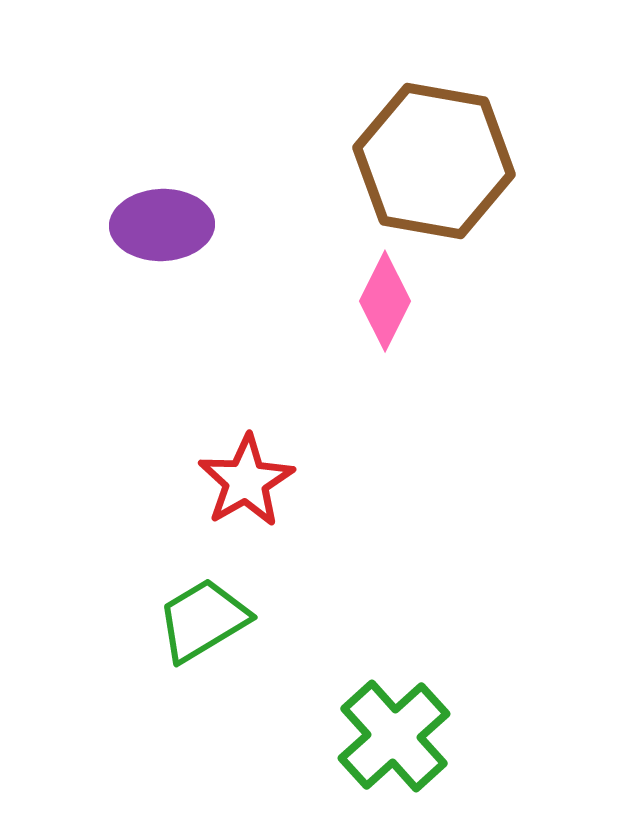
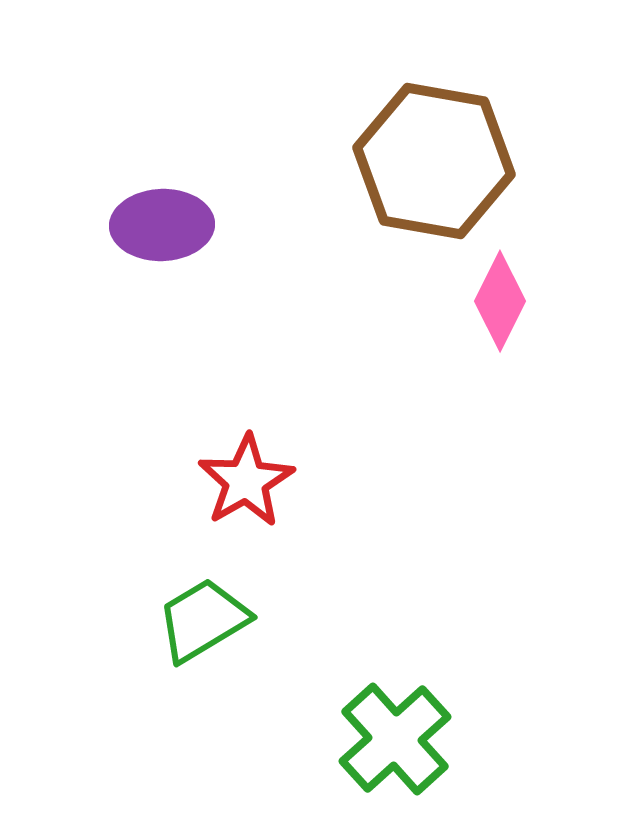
pink diamond: moved 115 px right
green cross: moved 1 px right, 3 px down
